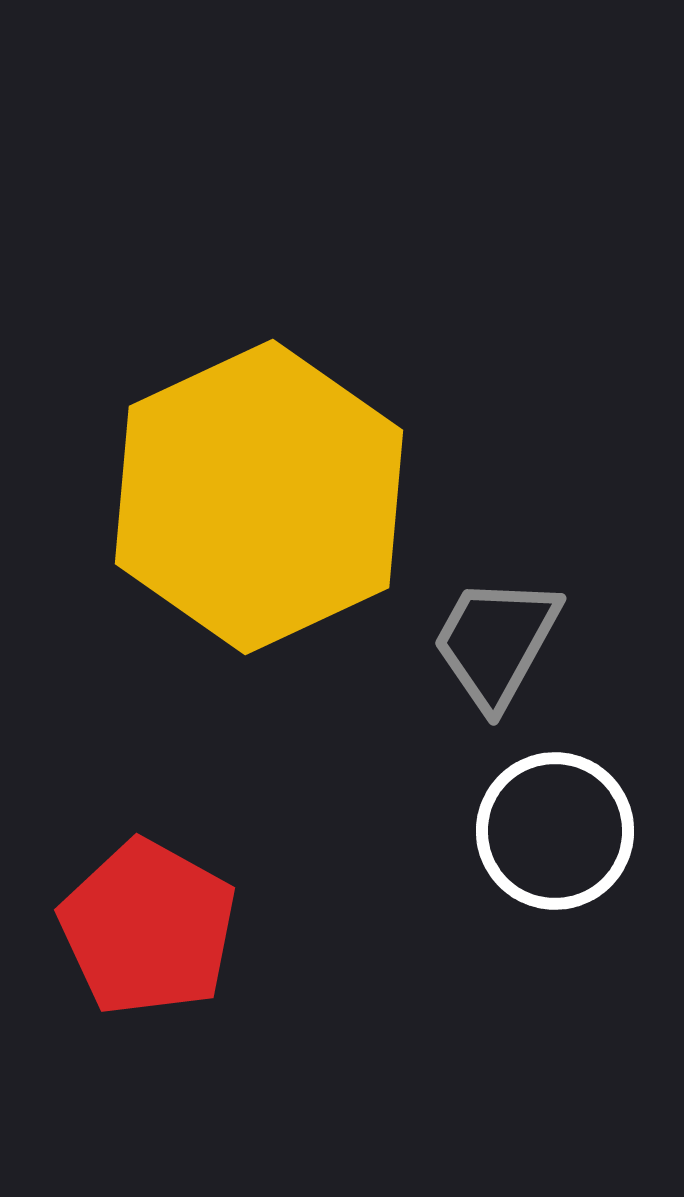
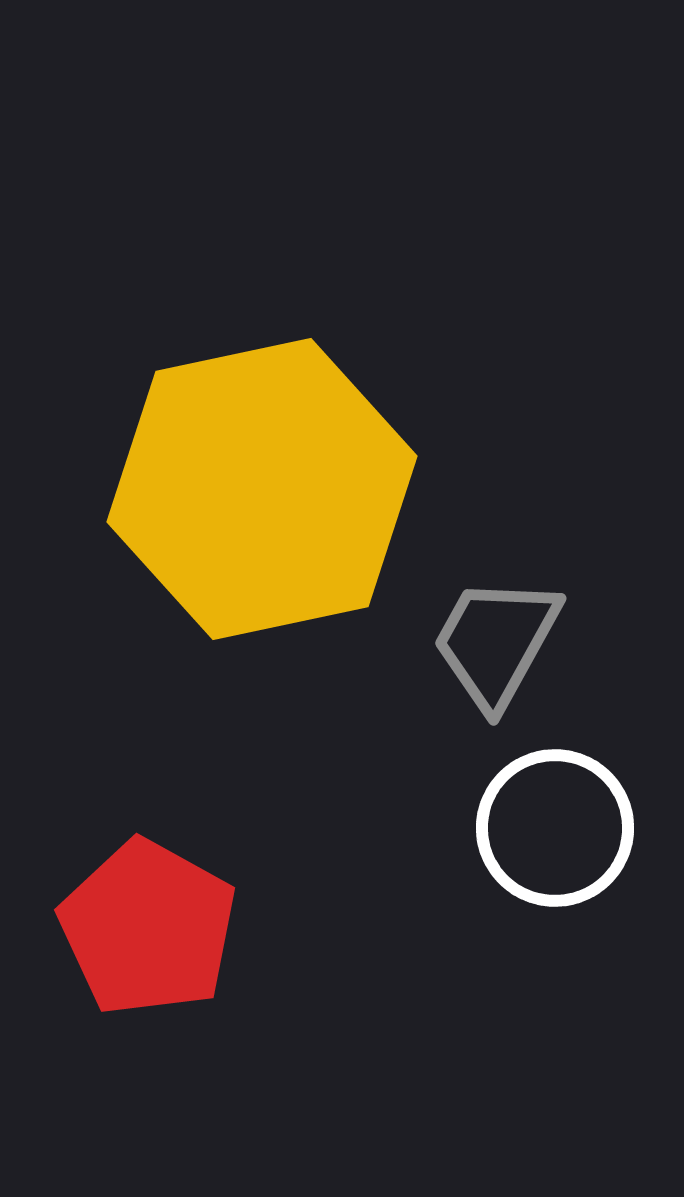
yellow hexagon: moved 3 px right, 8 px up; rotated 13 degrees clockwise
white circle: moved 3 px up
